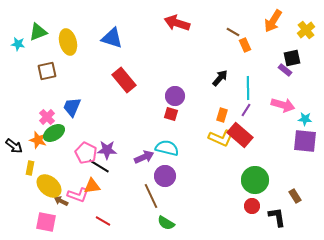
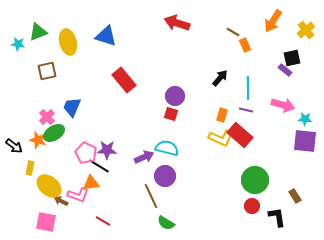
blue triangle at (112, 38): moved 6 px left, 2 px up
purple line at (246, 110): rotated 72 degrees clockwise
orange triangle at (92, 186): moved 1 px left, 3 px up
